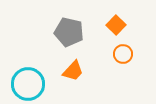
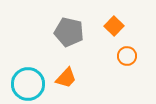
orange square: moved 2 px left, 1 px down
orange circle: moved 4 px right, 2 px down
orange trapezoid: moved 7 px left, 7 px down
